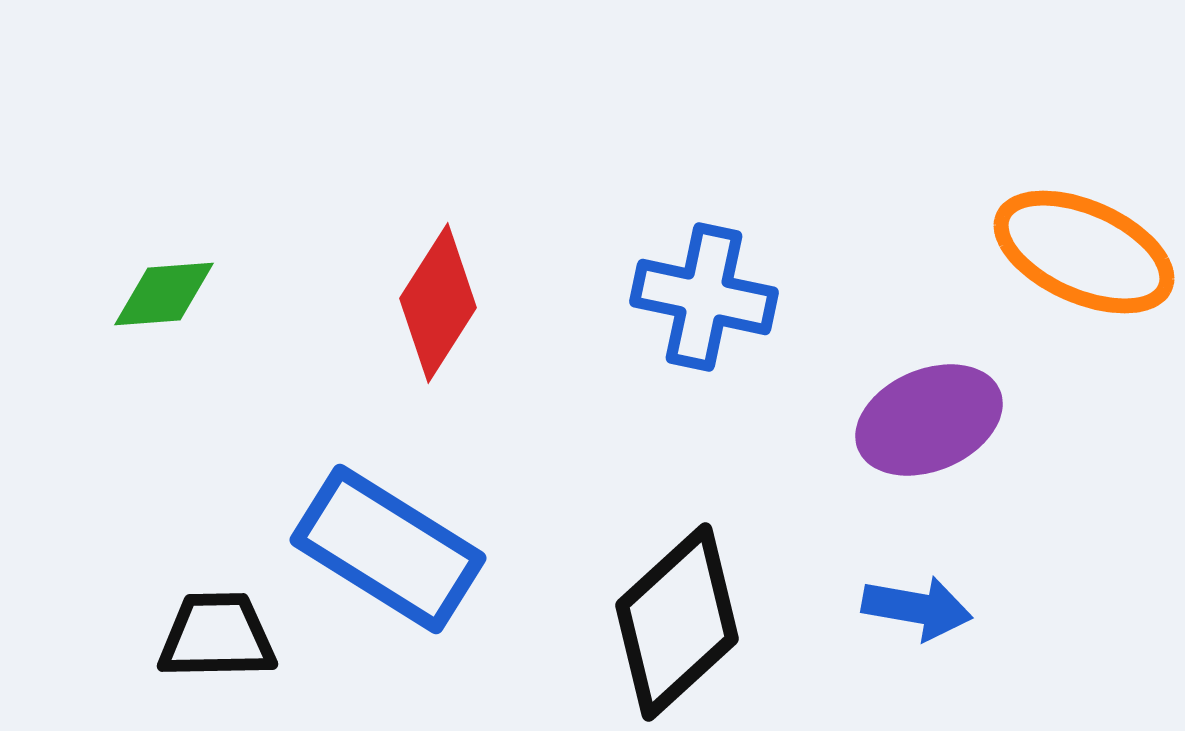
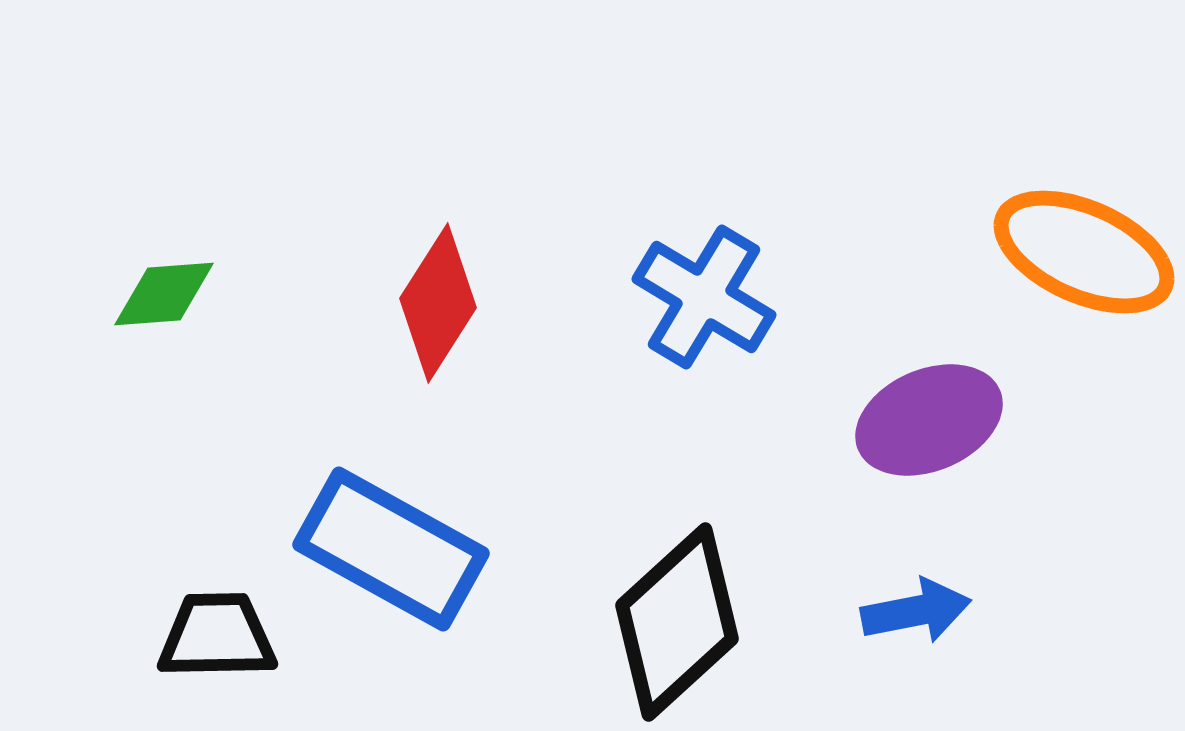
blue cross: rotated 19 degrees clockwise
blue rectangle: moved 3 px right; rotated 3 degrees counterclockwise
blue arrow: moved 1 px left, 3 px down; rotated 21 degrees counterclockwise
